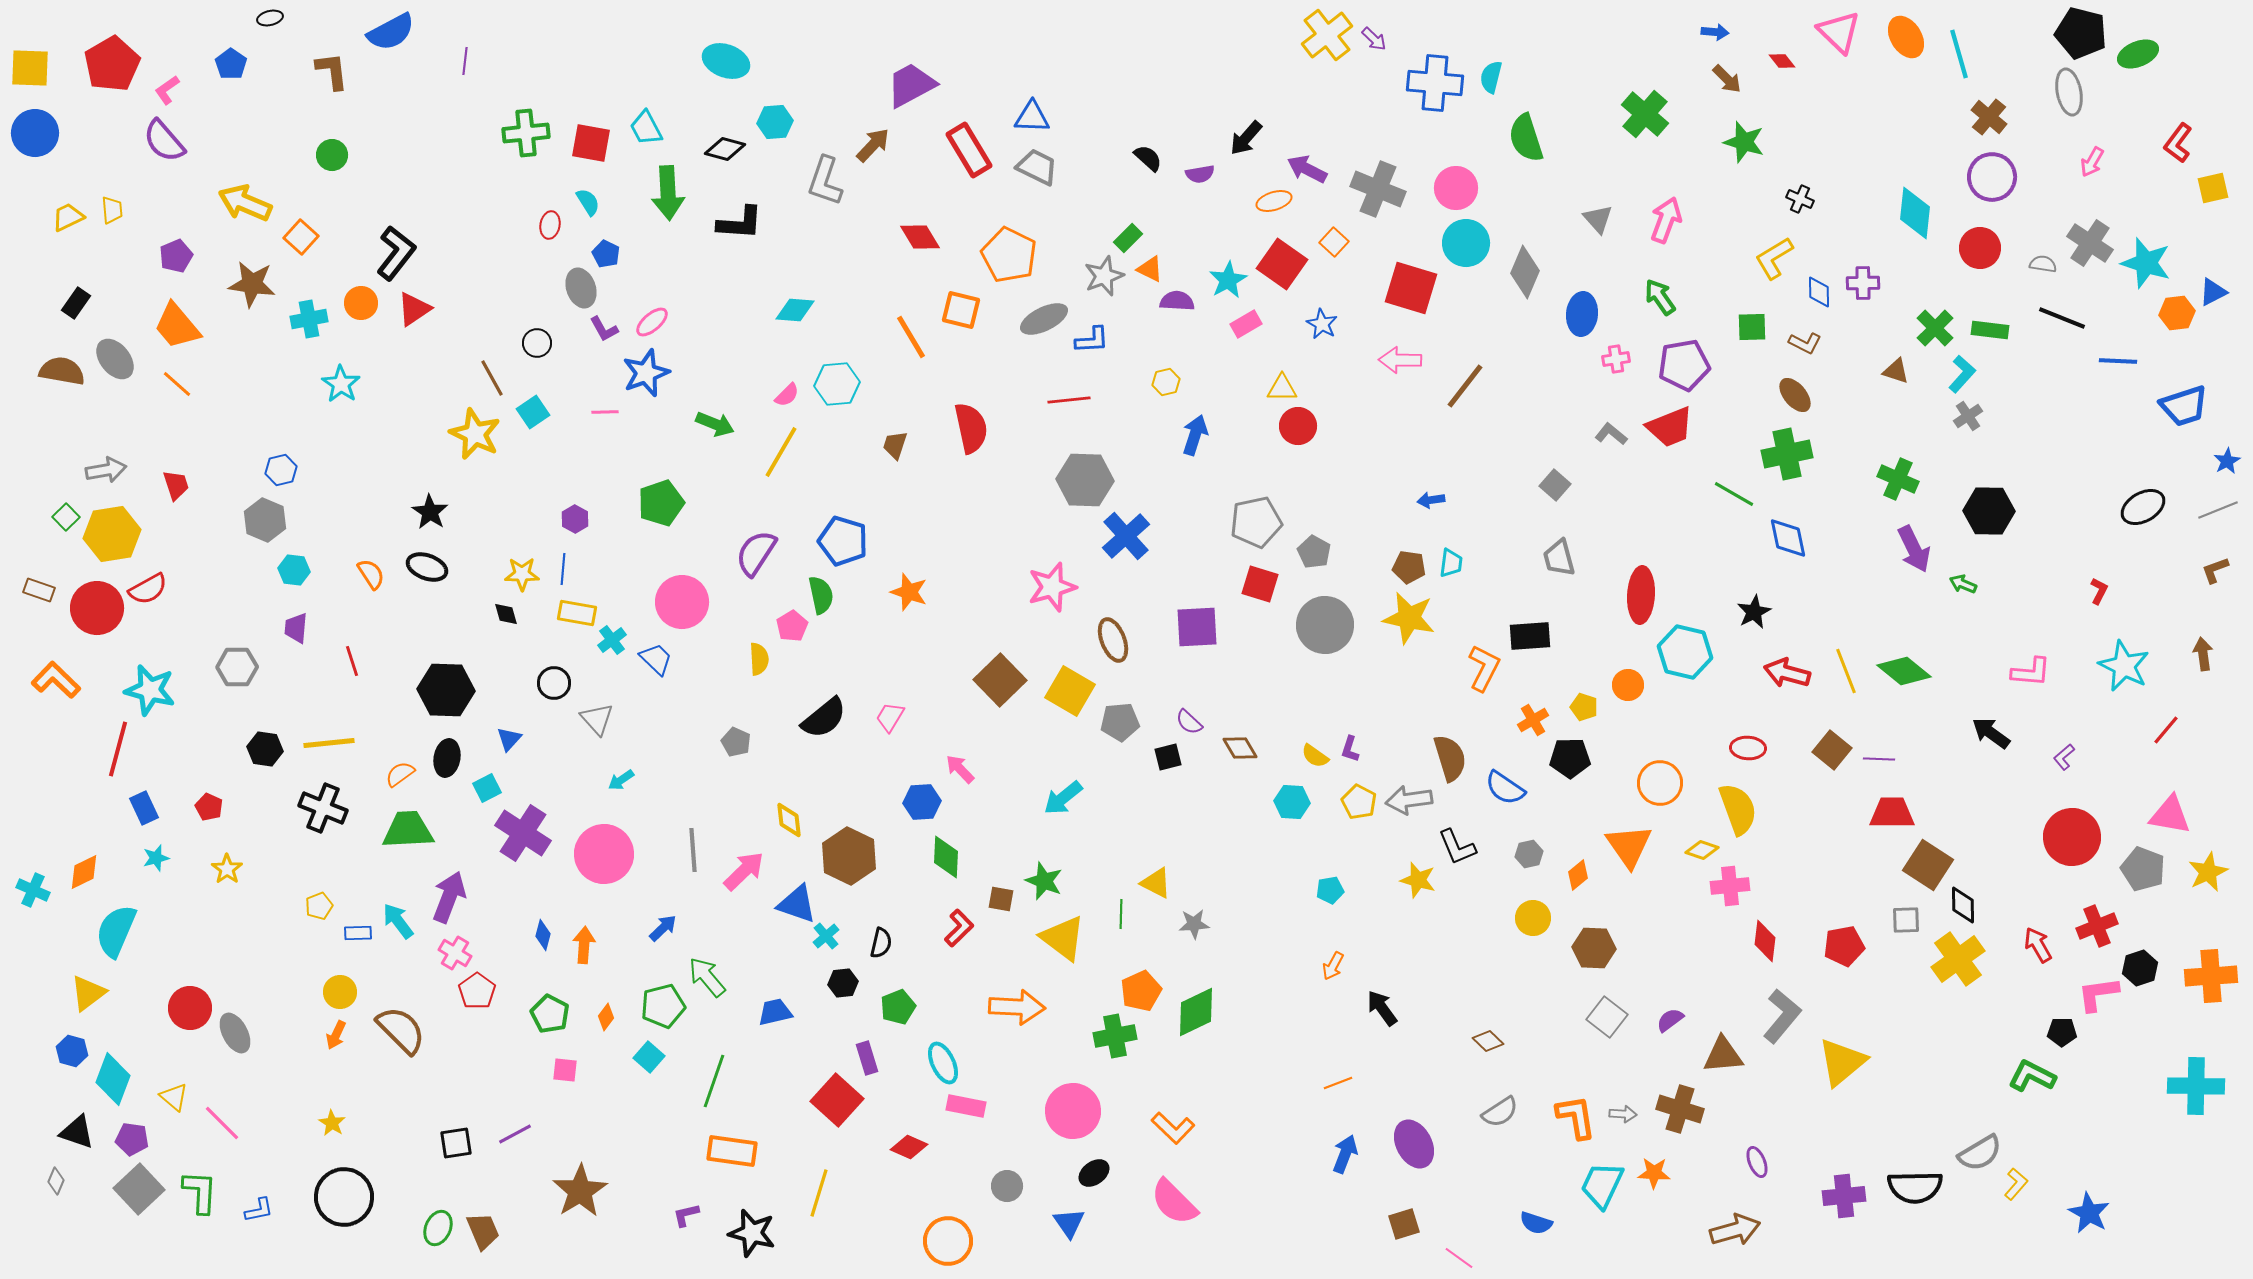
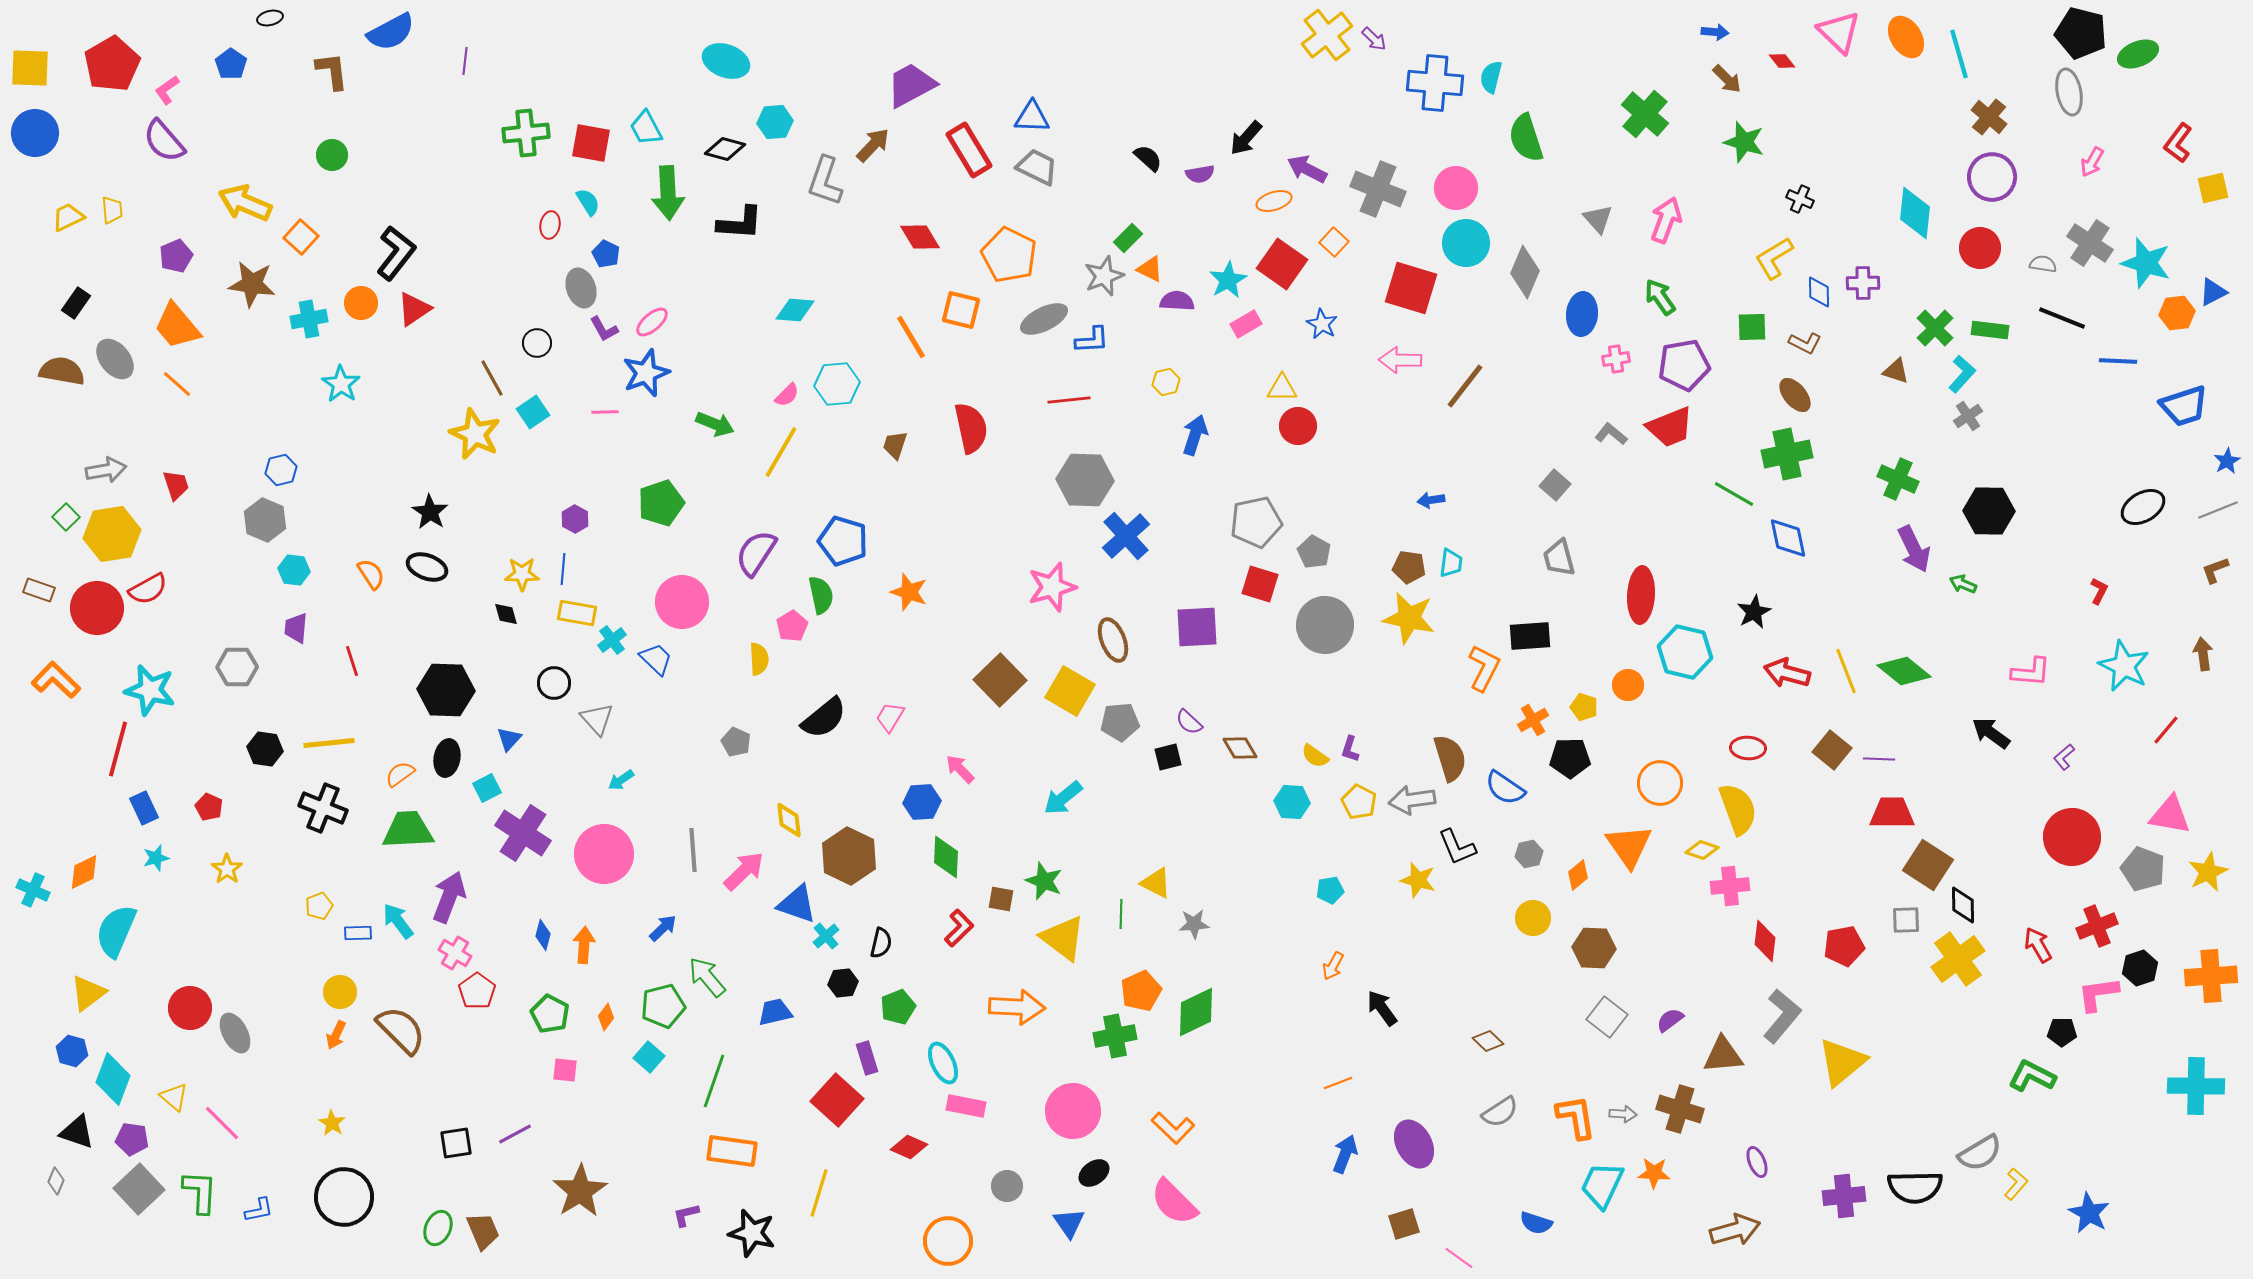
gray arrow at (1409, 800): moved 3 px right
